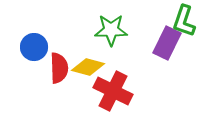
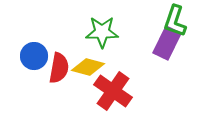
green L-shape: moved 9 px left
green star: moved 9 px left, 2 px down
blue circle: moved 9 px down
red semicircle: rotated 12 degrees clockwise
red cross: rotated 9 degrees clockwise
